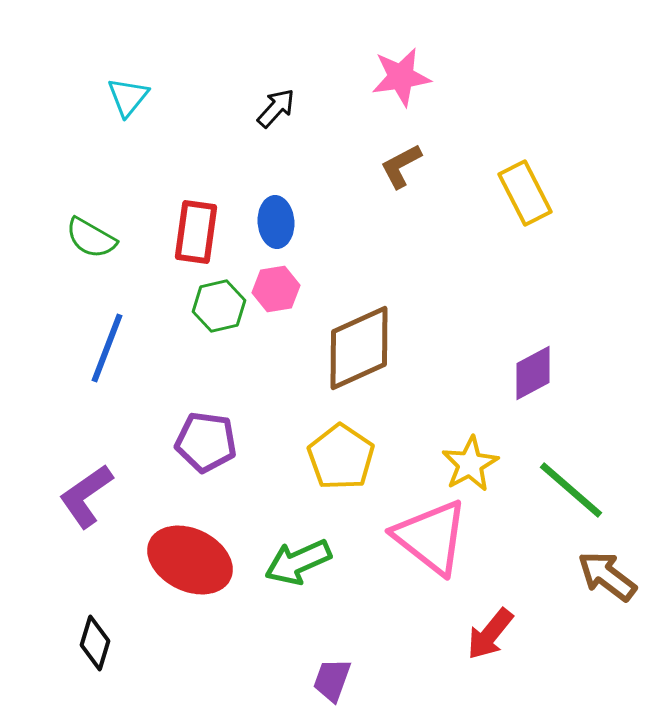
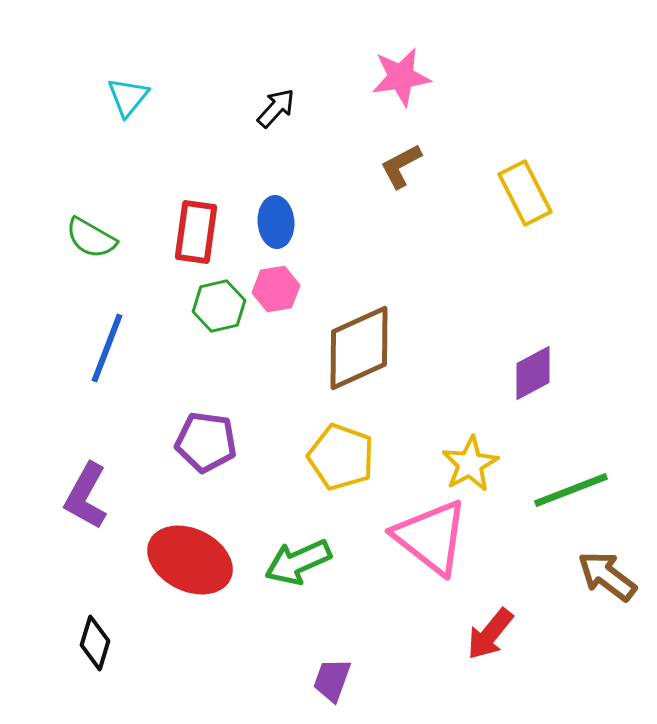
yellow pentagon: rotated 14 degrees counterclockwise
green line: rotated 62 degrees counterclockwise
purple L-shape: rotated 26 degrees counterclockwise
